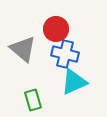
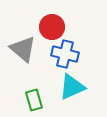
red circle: moved 4 px left, 2 px up
cyan triangle: moved 2 px left, 5 px down
green rectangle: moved 1 px right
